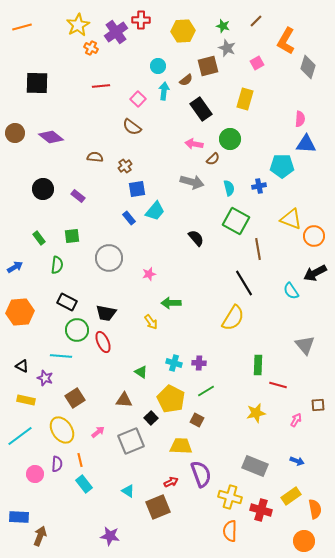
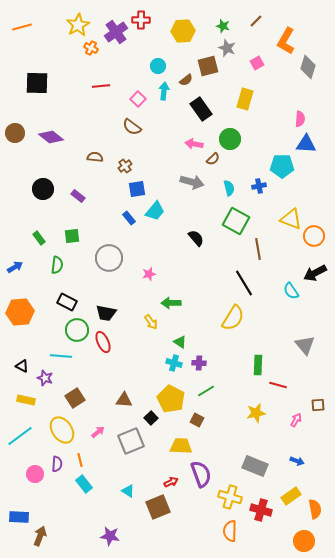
green triangle at (141, 372): moved 39 px right, 30 px up
